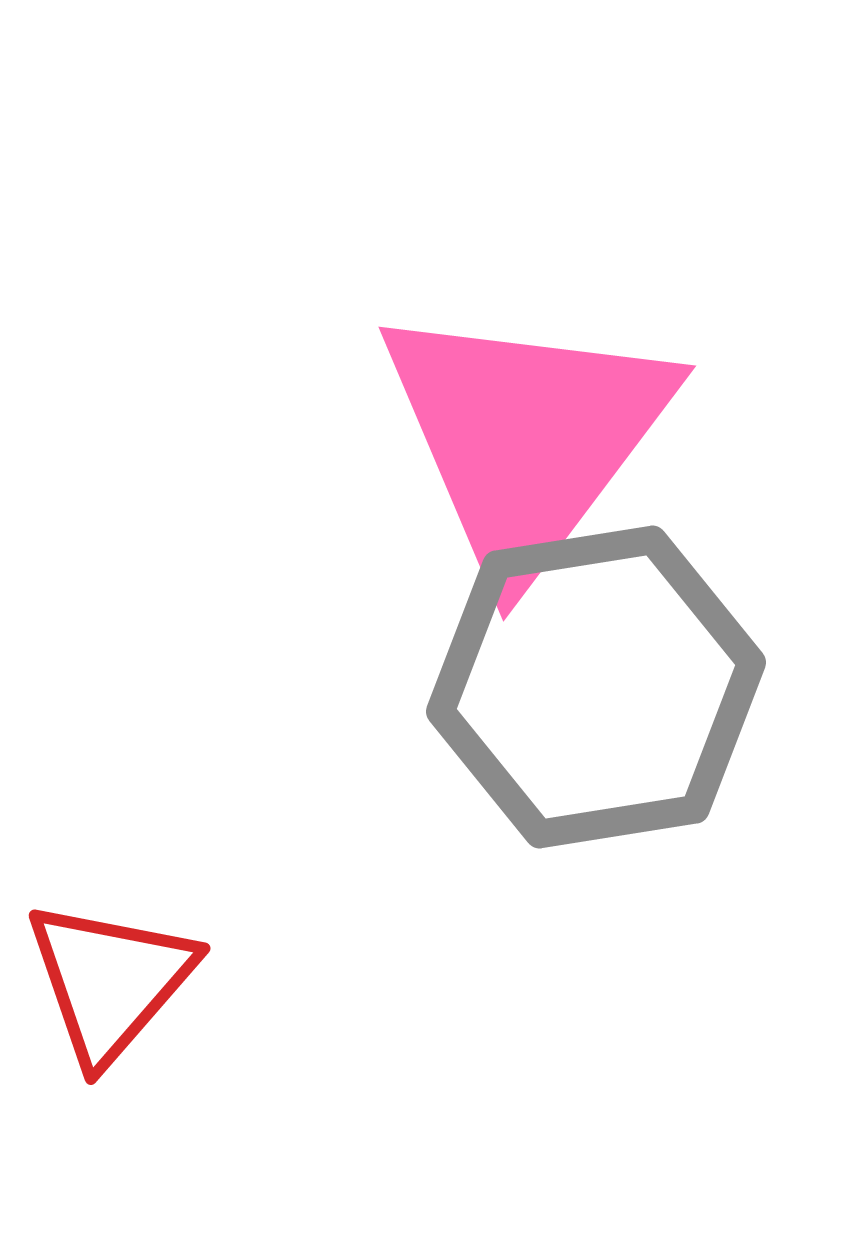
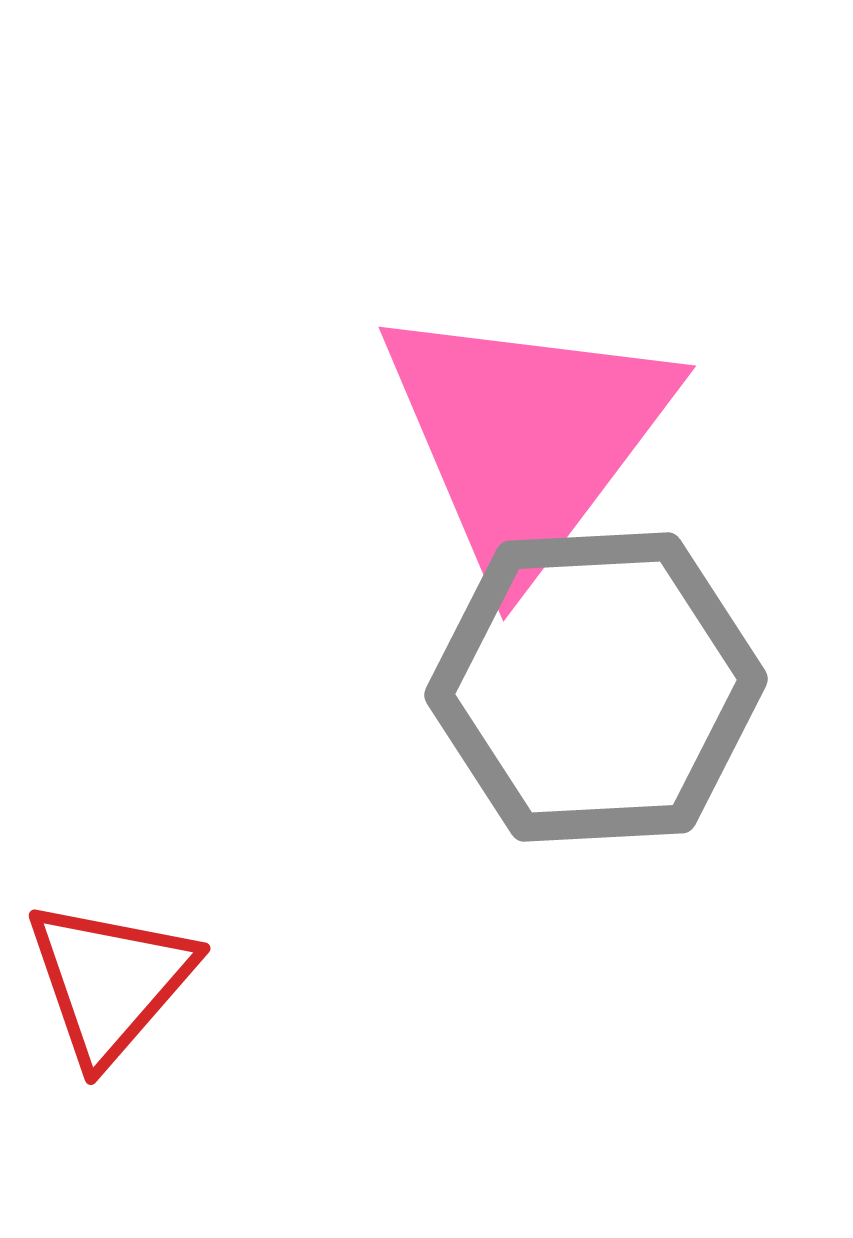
gray hexagon: rotated 6 degrees clockwise
